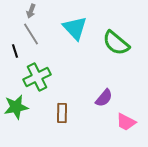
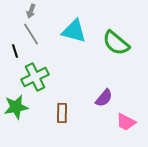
cyan triangle: moved 1 px left, 3 px down; rotated 32 degrees counterclockwise
green cross: moved 2 px left
